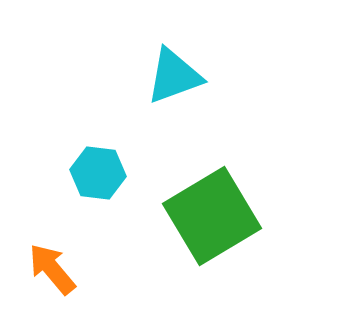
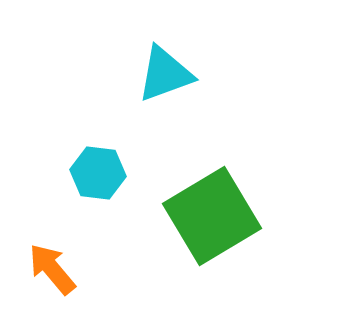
cyan triangle: moved 9 px left, 2 px up
